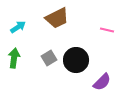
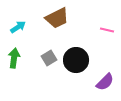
purple semicircle: moved 3 px right
